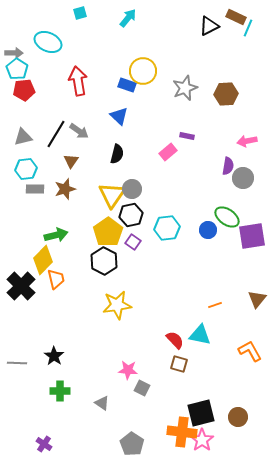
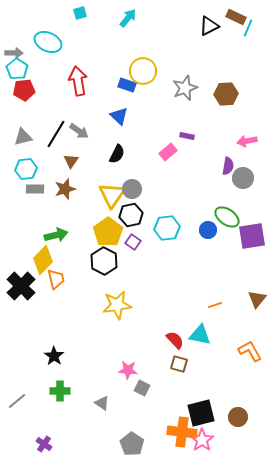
black semicircle at (117, 154): rotated 12 degrees clockwise
gray line at (17, 363): moved 38 px down; rotated 42 degrees counterclockwise
